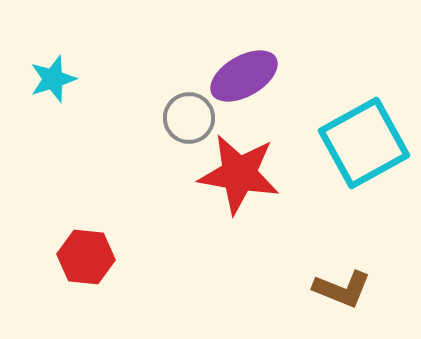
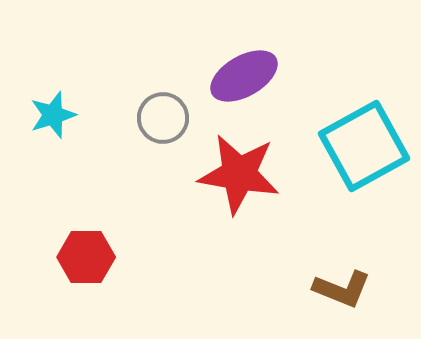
cyan star: moved 36 px down
gray circle: moved 26 px left
cyan square: moved 3 px down
red hexagon: rotated 6 degrees counterclockwise
